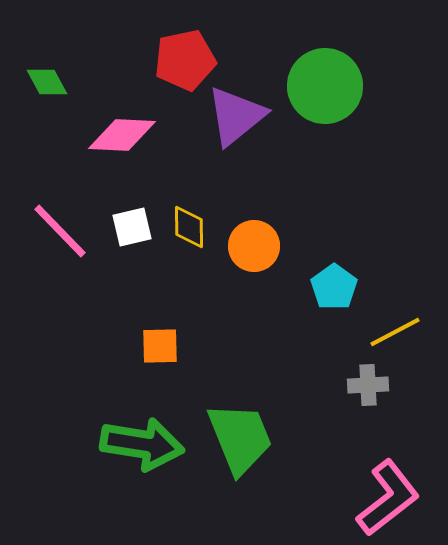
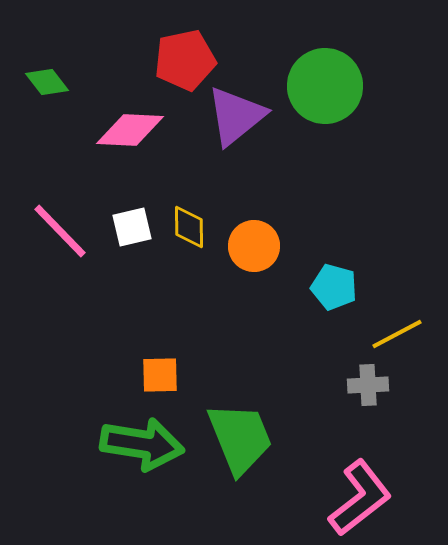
green diamond: rotated 9 degrees counterclockwise
pink diamond: moved 8 px right, 5 px up
cyan pentagon: rotated 21 degrees counterclockwise
yellow line: moved 2 px right, 2 px down
orange square: moved 29 px down
pink L-shape: moved 28 px left
